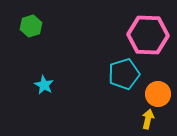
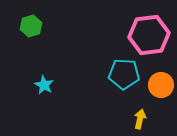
pink hexagon: moved 1 px right; rotated 9 degrees counterclockwise
cyan pentagon: rotated 20 degrees clockwise
orange circle: moved 3 px right, 9 px up
yellow arrow: moved 8 px left
